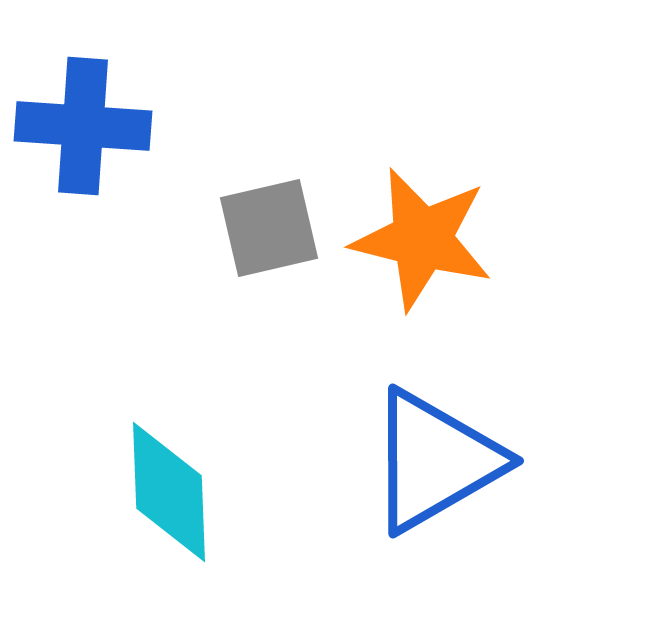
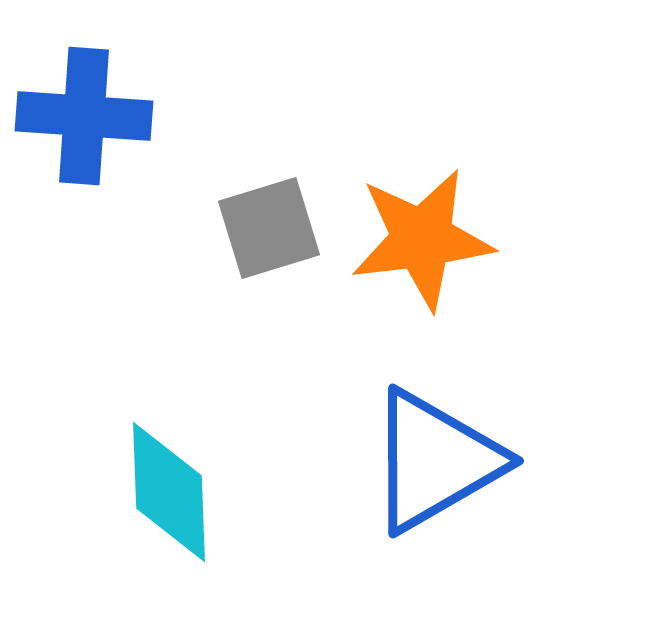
blue cross: moved 1 px right, 10 px up
gray square: rotated 4 degrees counterclockwise
orange star: rotated 21 degrees counterclockwise
